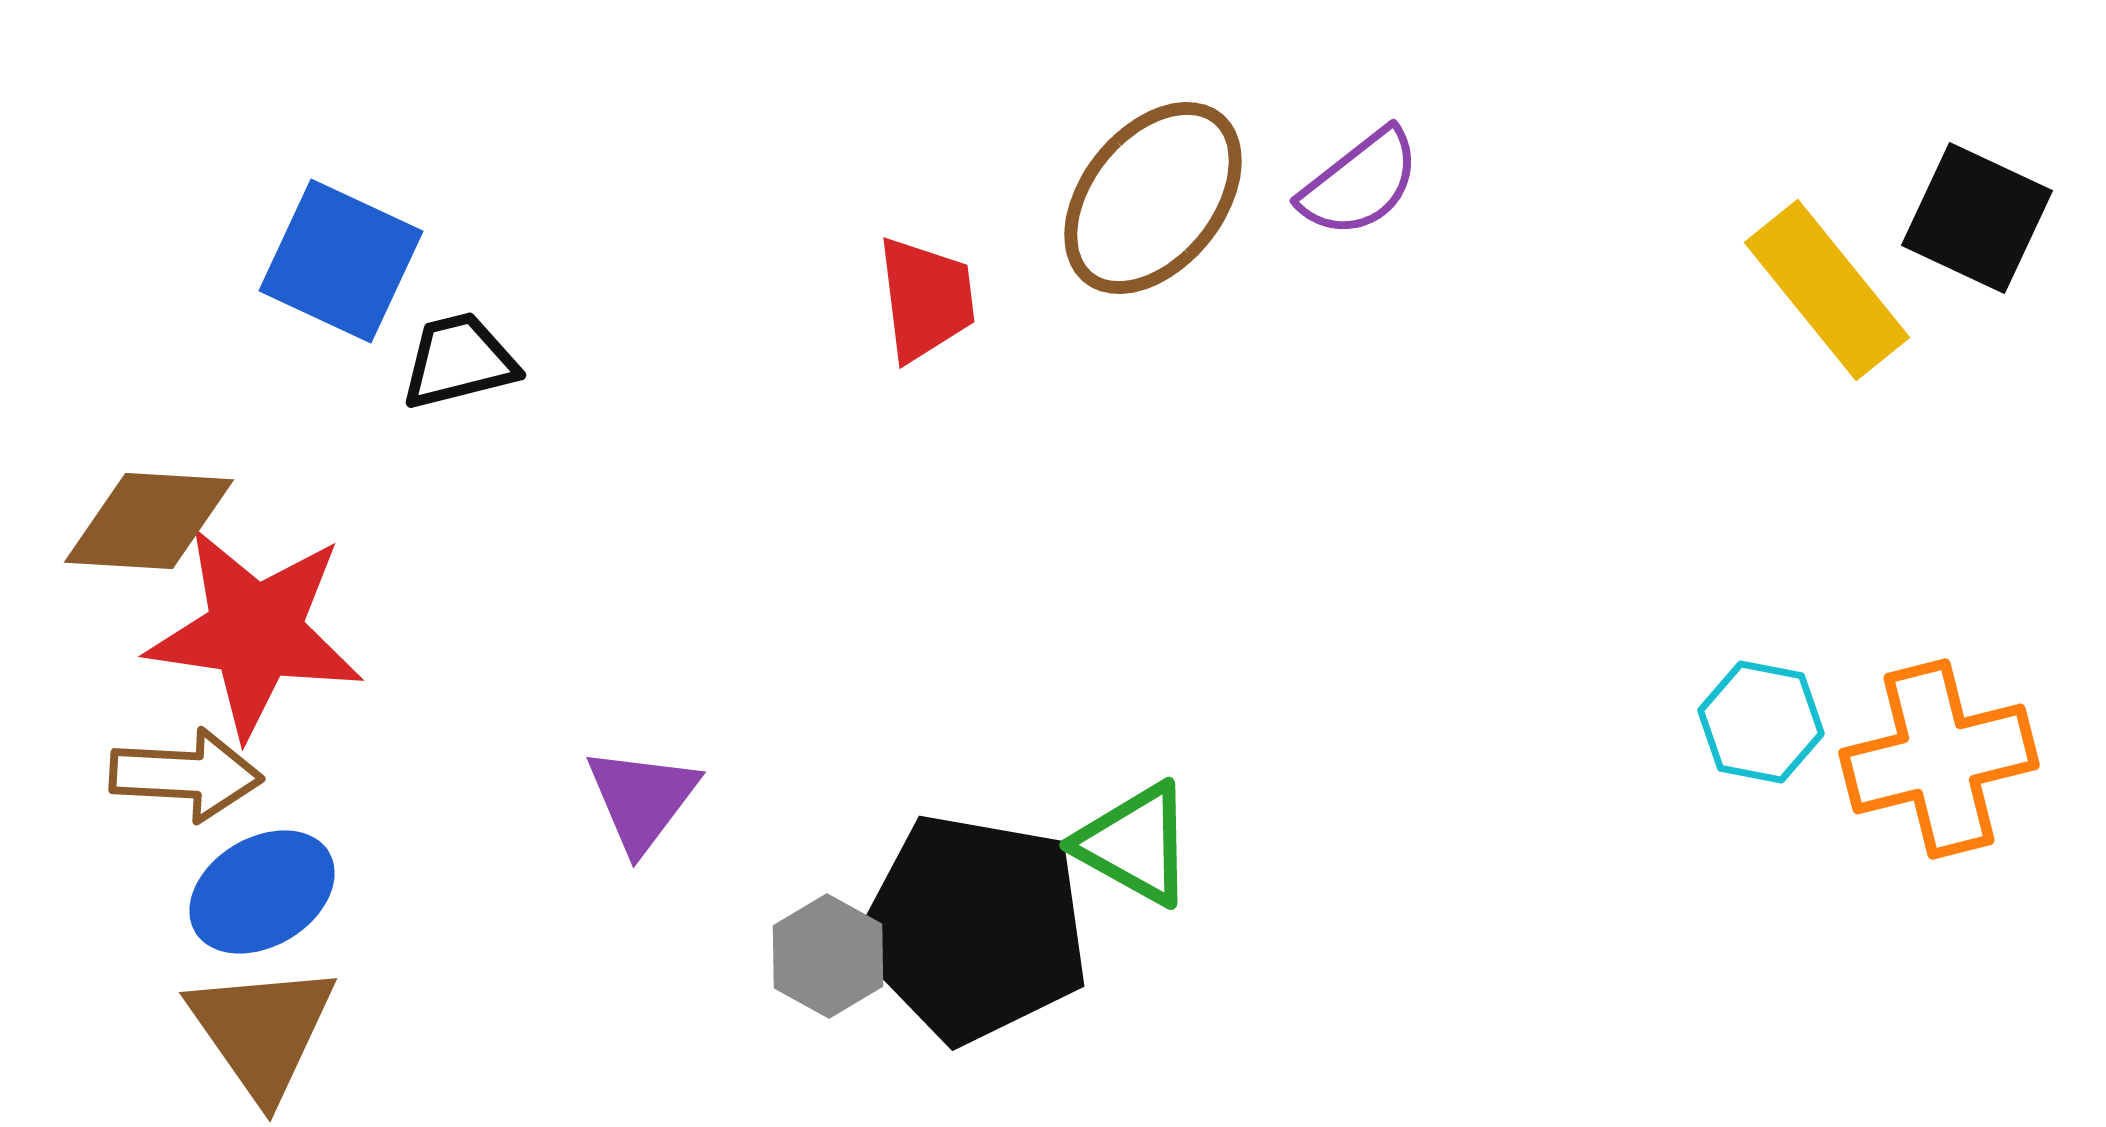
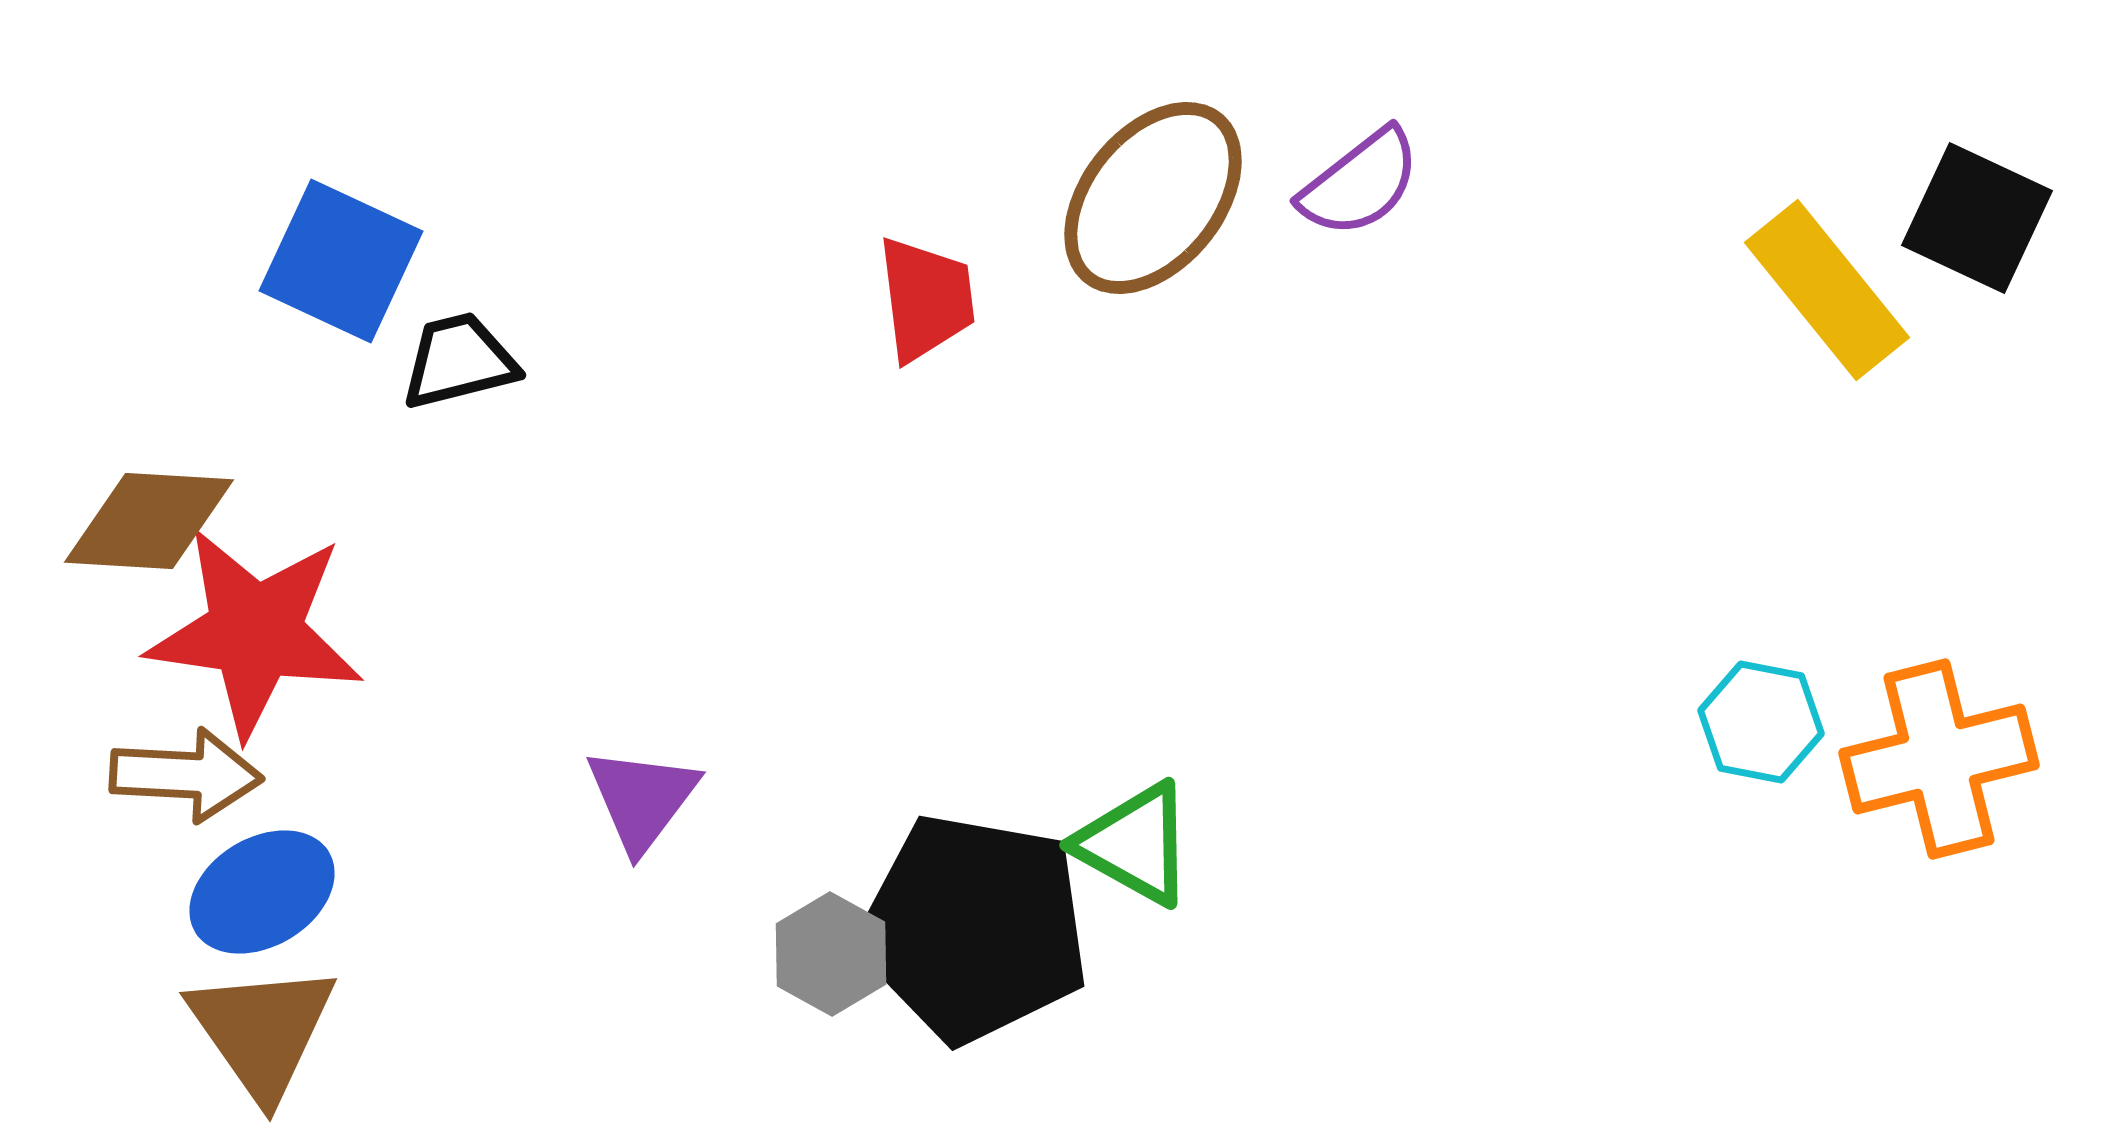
gray hexagon: moved 3 px right, 2 px up
